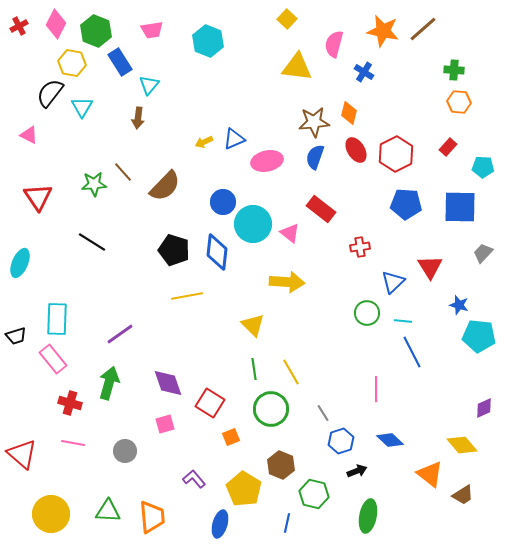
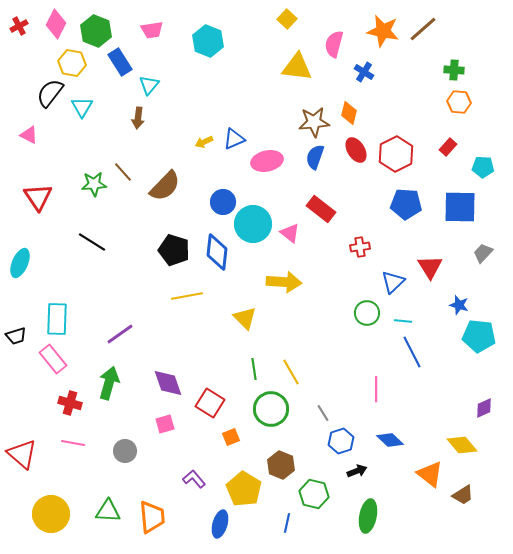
yellow arrow at (287, 282): moved 3 px left
yellow triangle at (253, 325): moved 8 px left, 7 px up
